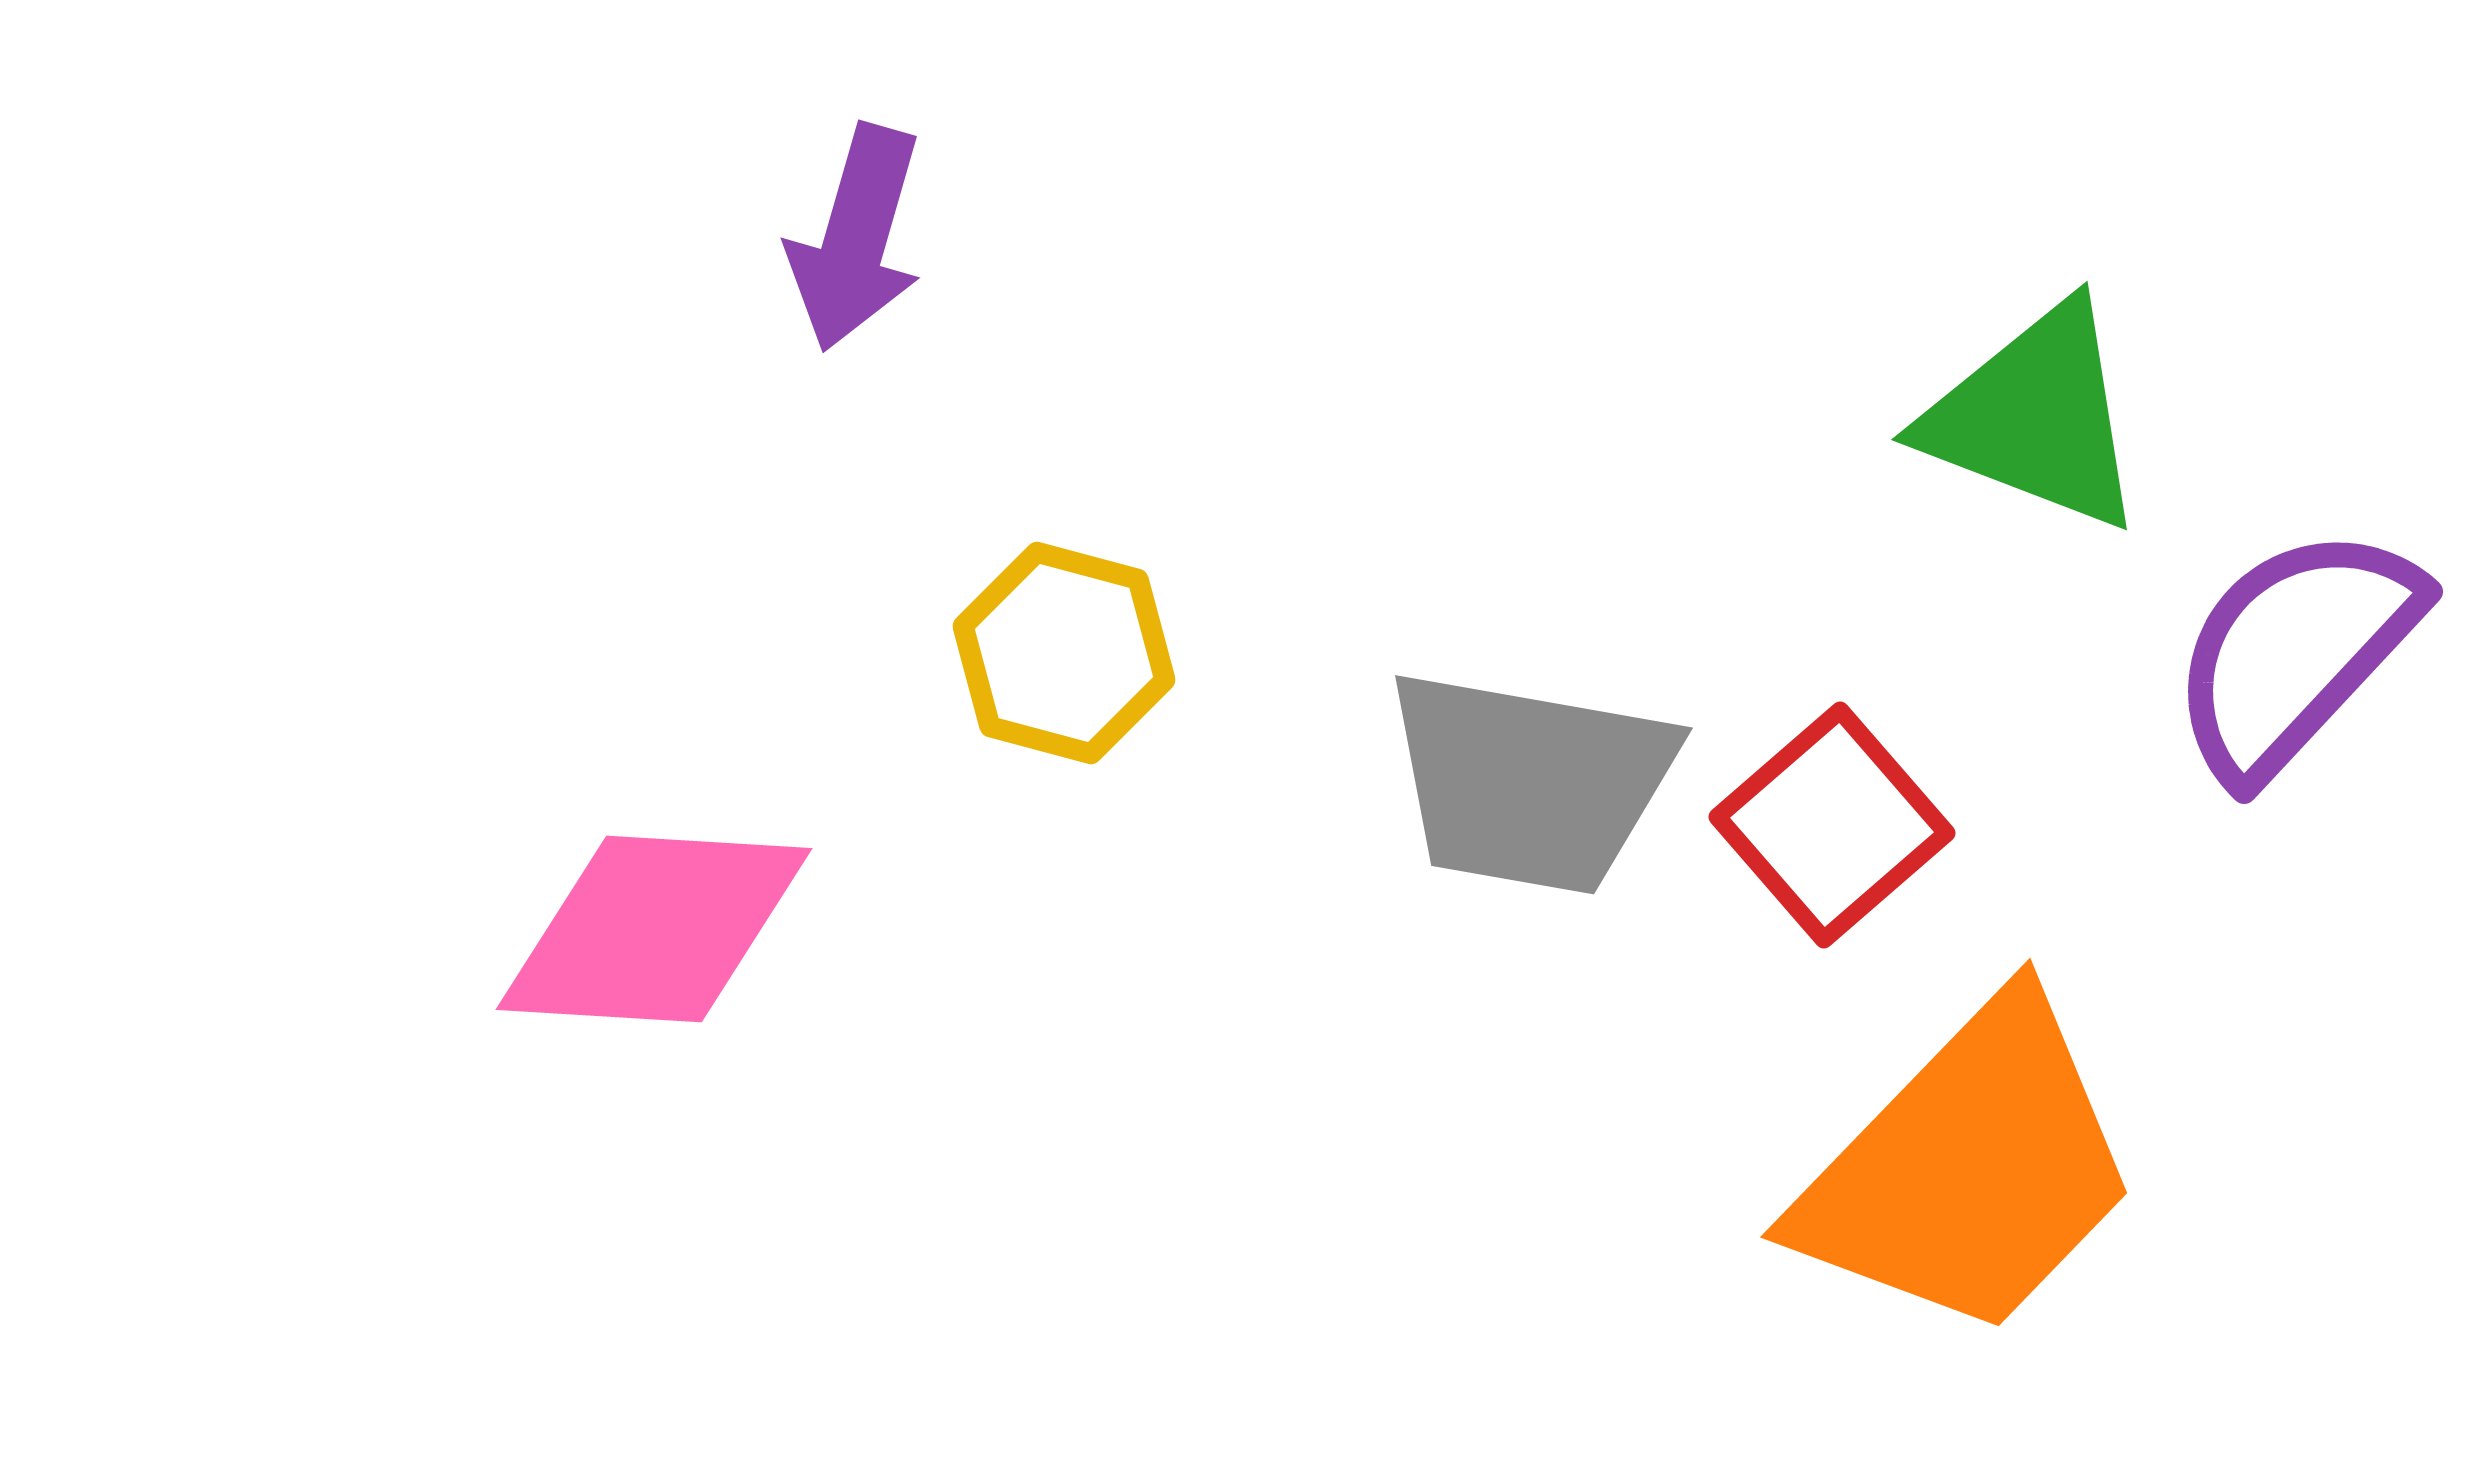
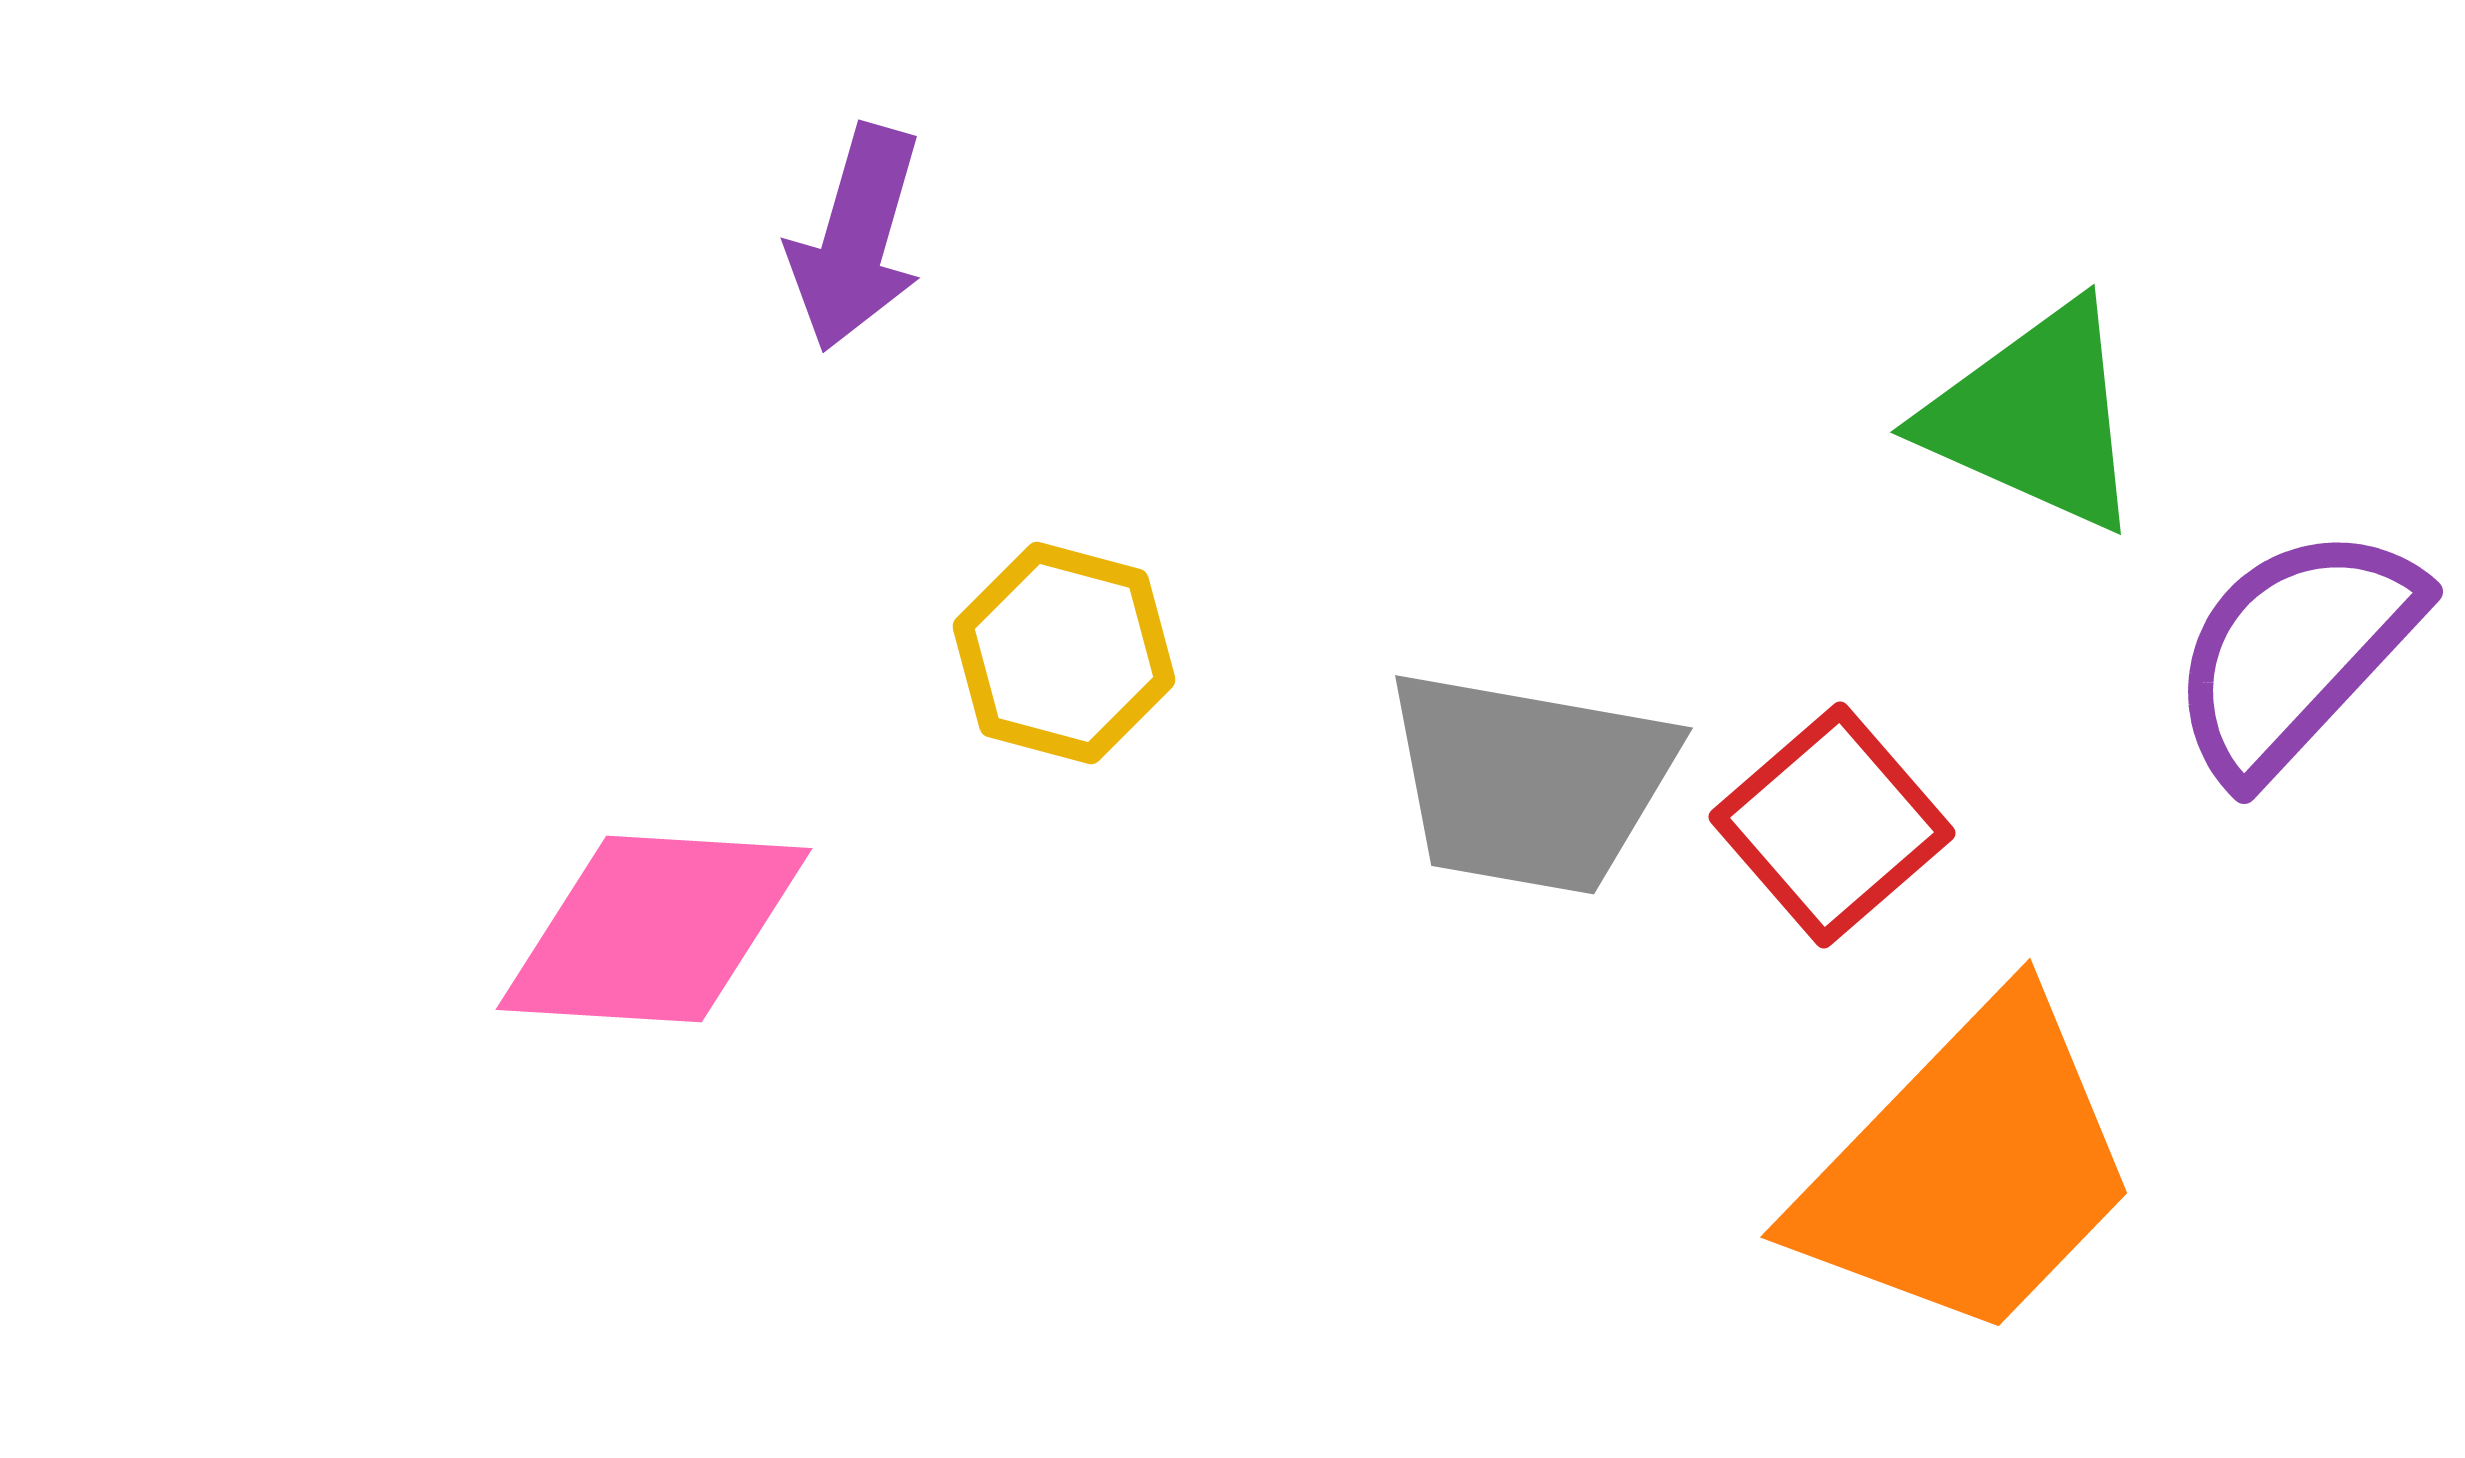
green triangle: rotated 3 degrees clockwise
